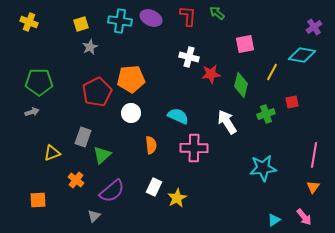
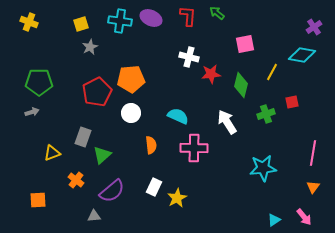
pink line: moved 1 px left, 2 px up
gray triangle: rotated 40 degrees clockwise
